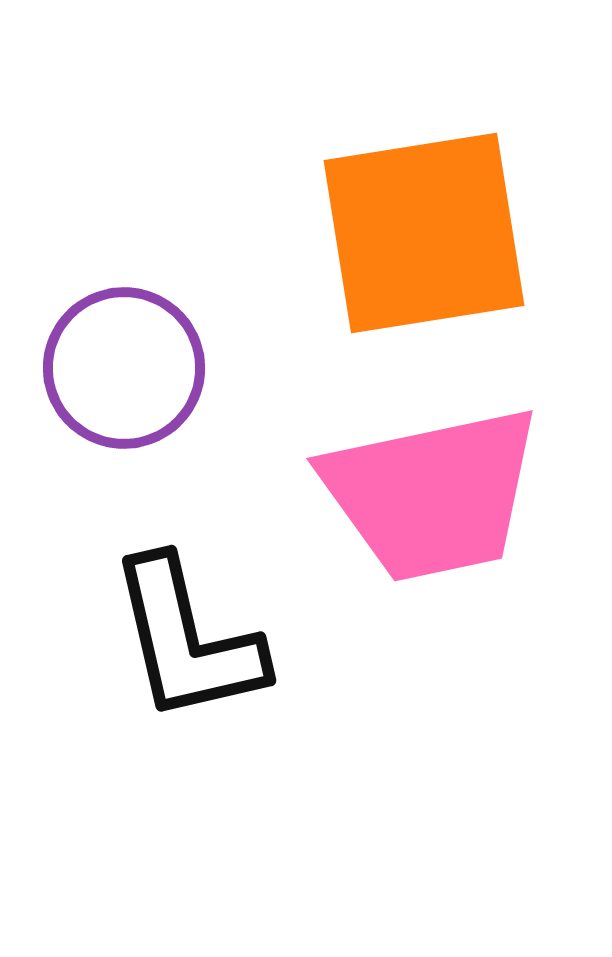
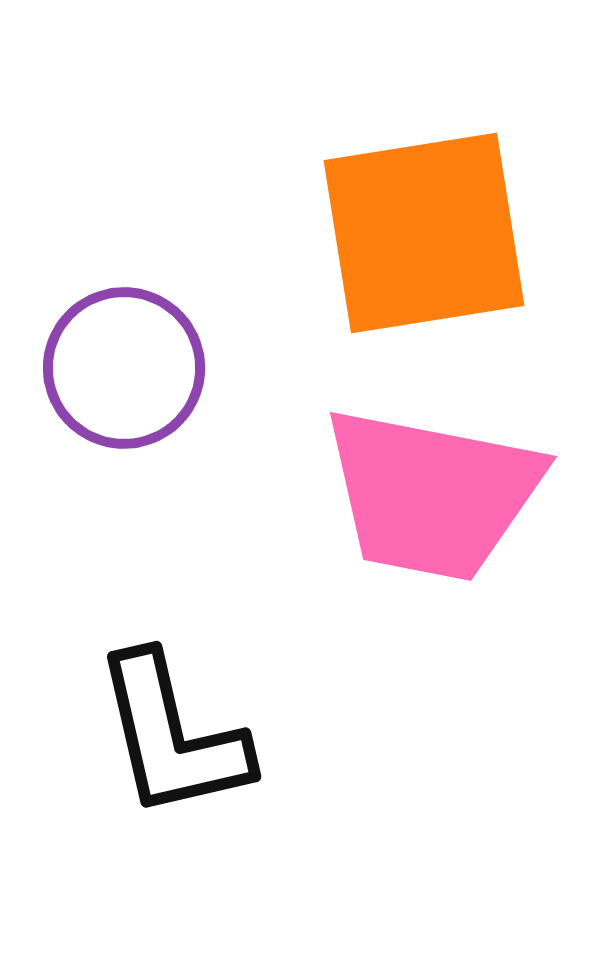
pink trapezoid: rotated 23 degrees clockwise
black L-shape: moved 15 px left, 96 px down
